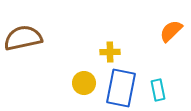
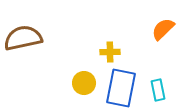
orange semicircle: moved 8 px left, 2 px up
